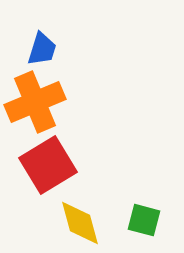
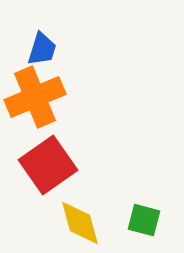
orange cross: moved 5 px up
red square: rotated 4 degrees counterclockwise
